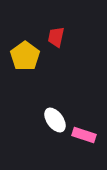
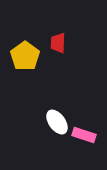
red trapezoid: moved 2 px right, 6 px down; rotated 10 degrees counterclockwise
white ellipse: moved 2 px right, 2 px down
